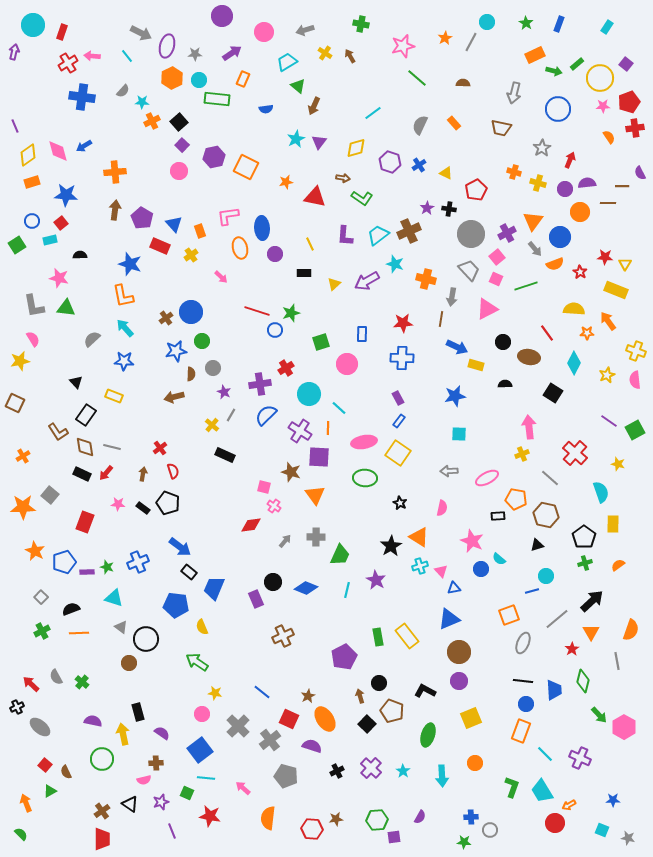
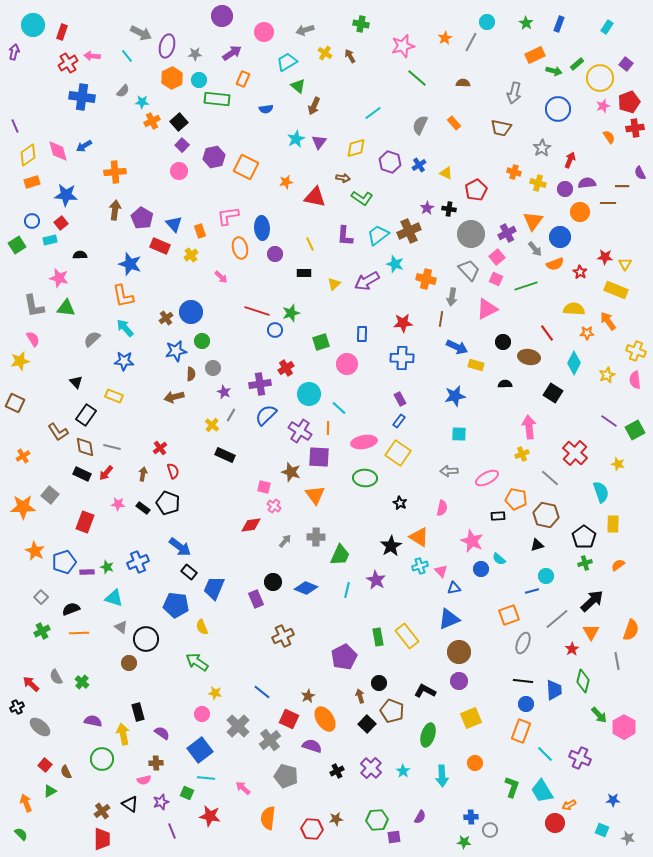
pink star at (603, 106): rotated 16 degrees counterclockwise
purple rectangle at (398, 398): moved 2 px right, 1 px down
